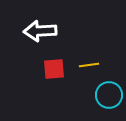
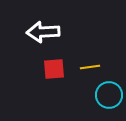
white arrow: moved 3 px right, 1 px down
yellow line: moved 1 px right, 2 px down
